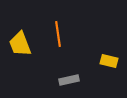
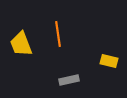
yellow trapezoid: moved 1 px right
